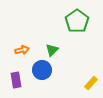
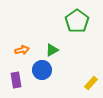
green triangle: rotated 16 degrees clockwise
